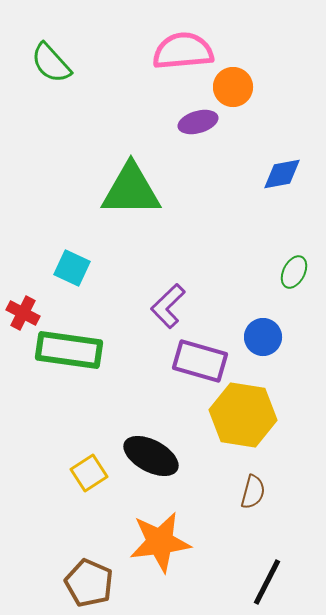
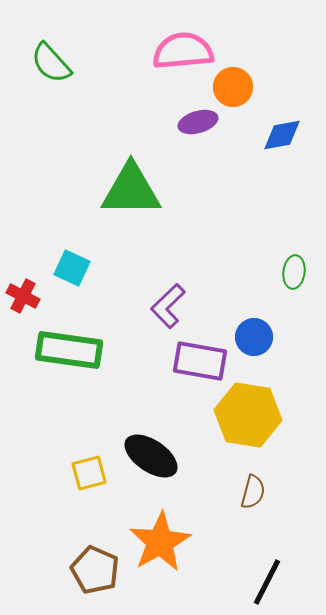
blue diamond: moved 39 px up
green ellipse: rotated 20 degrees counterclockwise
red cross: moved 17 px up
blue circle: moved 9 px left
purple rectangle: rotated 6 degrees counterclockwise
yellow hexagon: moved 5 px right
black ellipse: rotated 6 degrees clockwise
yellow square: rotated 18 degrees clockwise
orange star: rotated 22 degrees counterclockwise
brown pentagon: moved 6 px right, 13 px up
